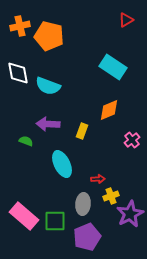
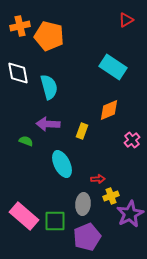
cyan semicircle: moved 1 px right, 1 px down; rotated 125 degrees counterclockwise
